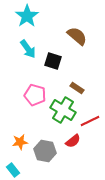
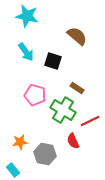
cyan star: rotated 25 degrees counterclockwise
cyan arrow: moved 2 px left, 3 px down
red semicircle: rotated 105 degrees clockwise
gray hexagon: moved 3 px down
